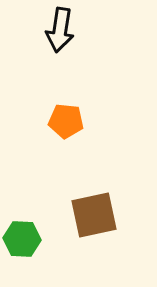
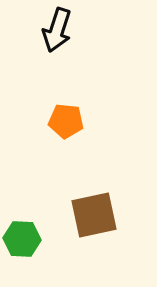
black arrow: moved 3 px left; rotated 9 degrees clockwise
